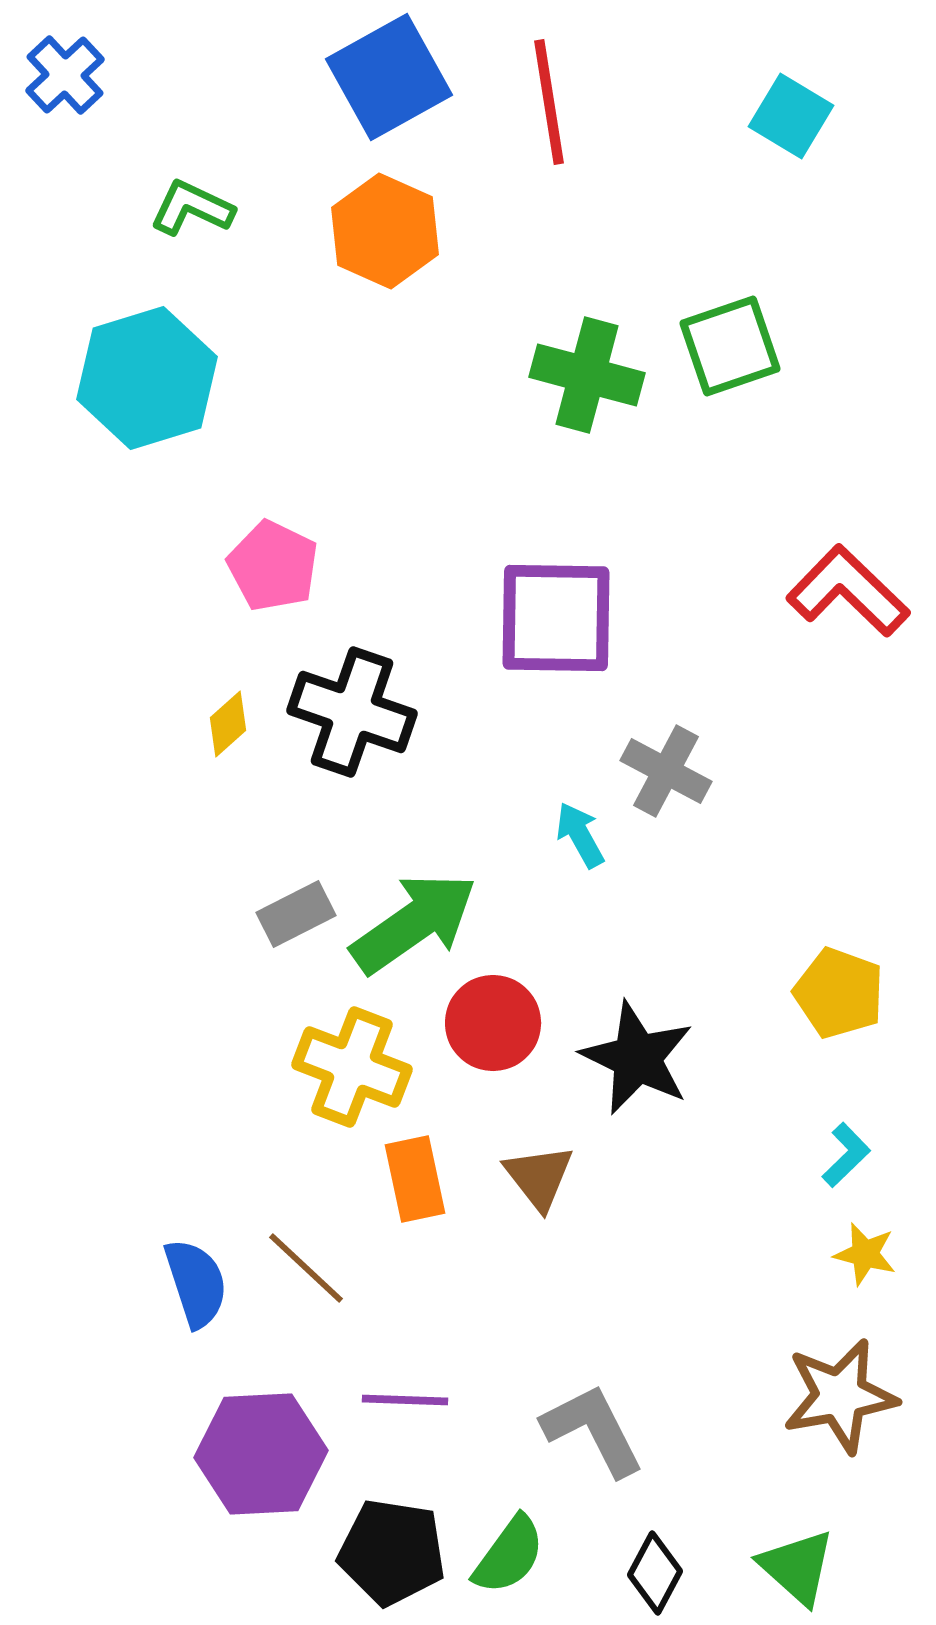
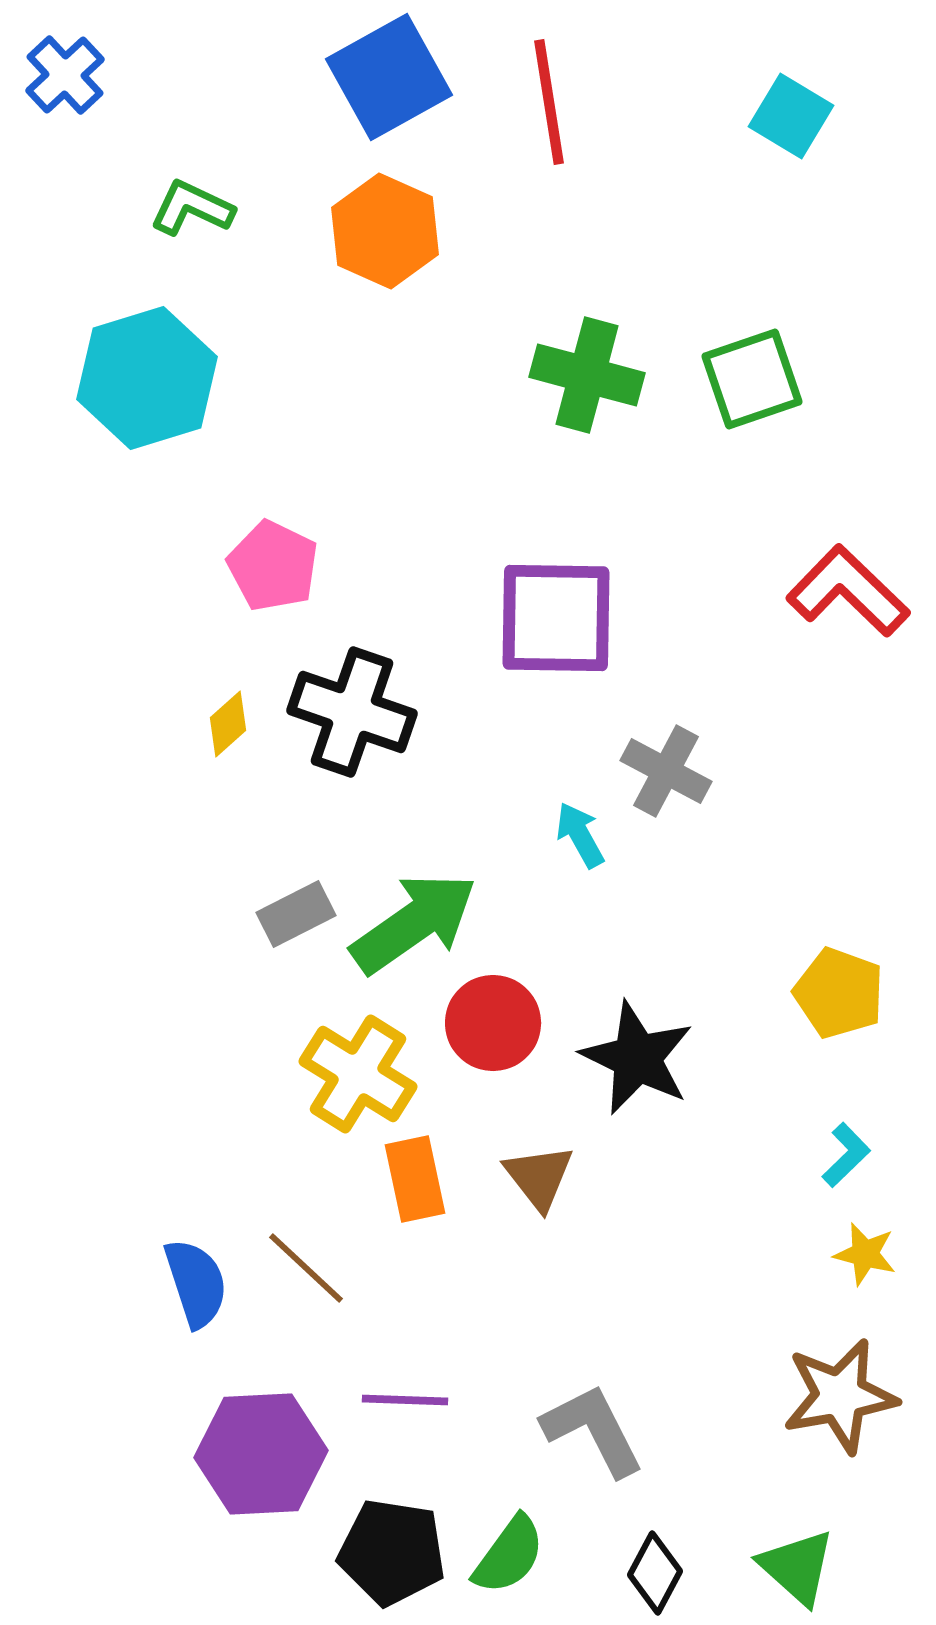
green square: moved 22 px right, 33 px down
yellow cross: moved 6 px right, 7 px down; rotated 11 degrees clockwise
